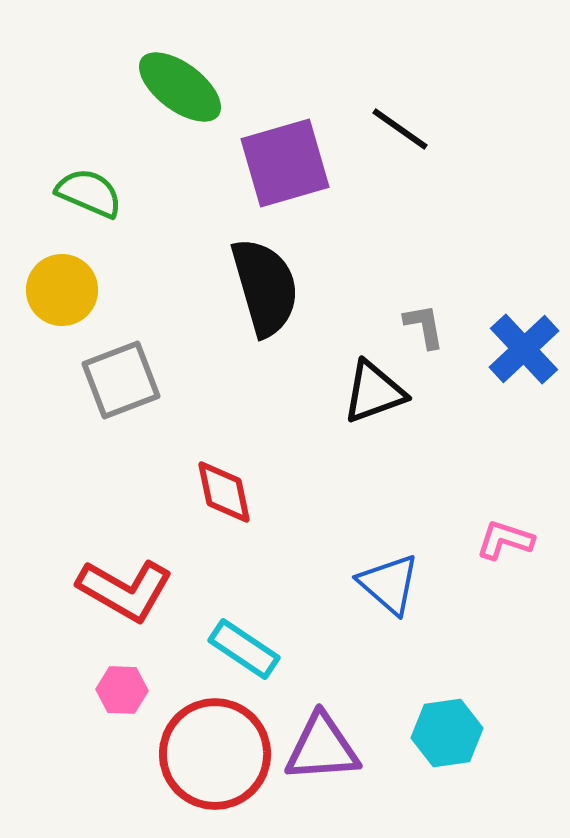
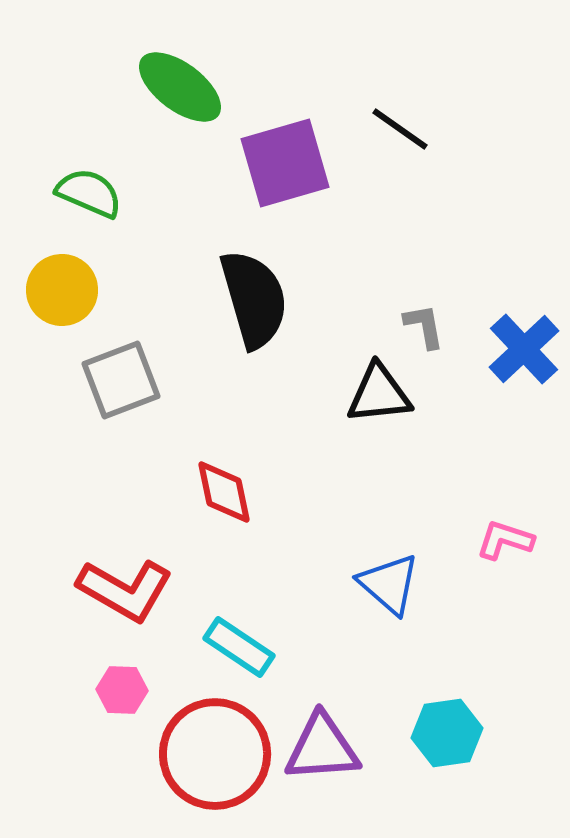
black semicircle: moved 11 px left, 12 px down
black triangle: moved 5 px right, 2 px down; rotated 14 degrees clockwise
cyan rectangle: moved 5 px left, 2 px up
